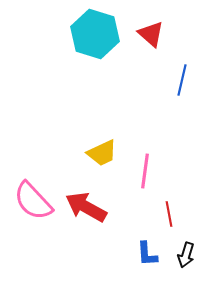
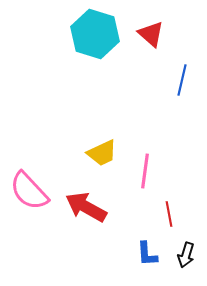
pink semicircle: moved 4 px left, 10 px up
